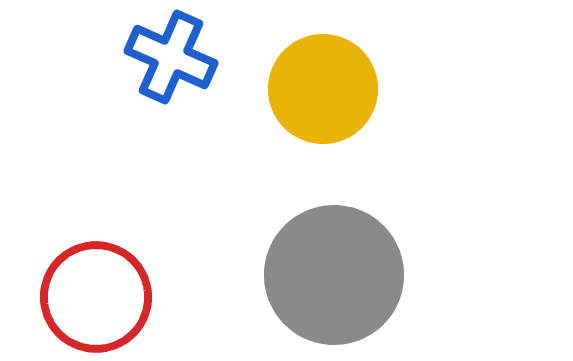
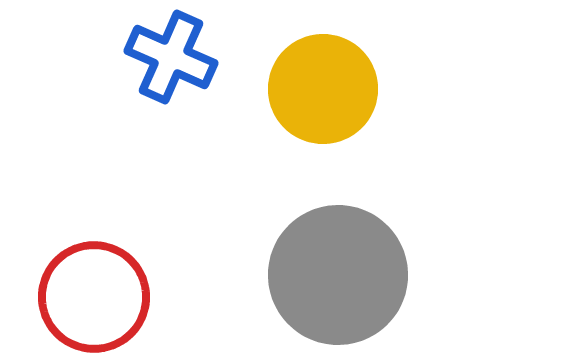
gray circle: moved 4 px right
red circle: moved 2 px left
